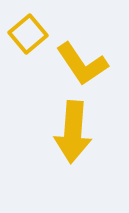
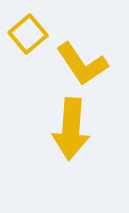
yellow arrow: moved 2 px left, 3 px up
